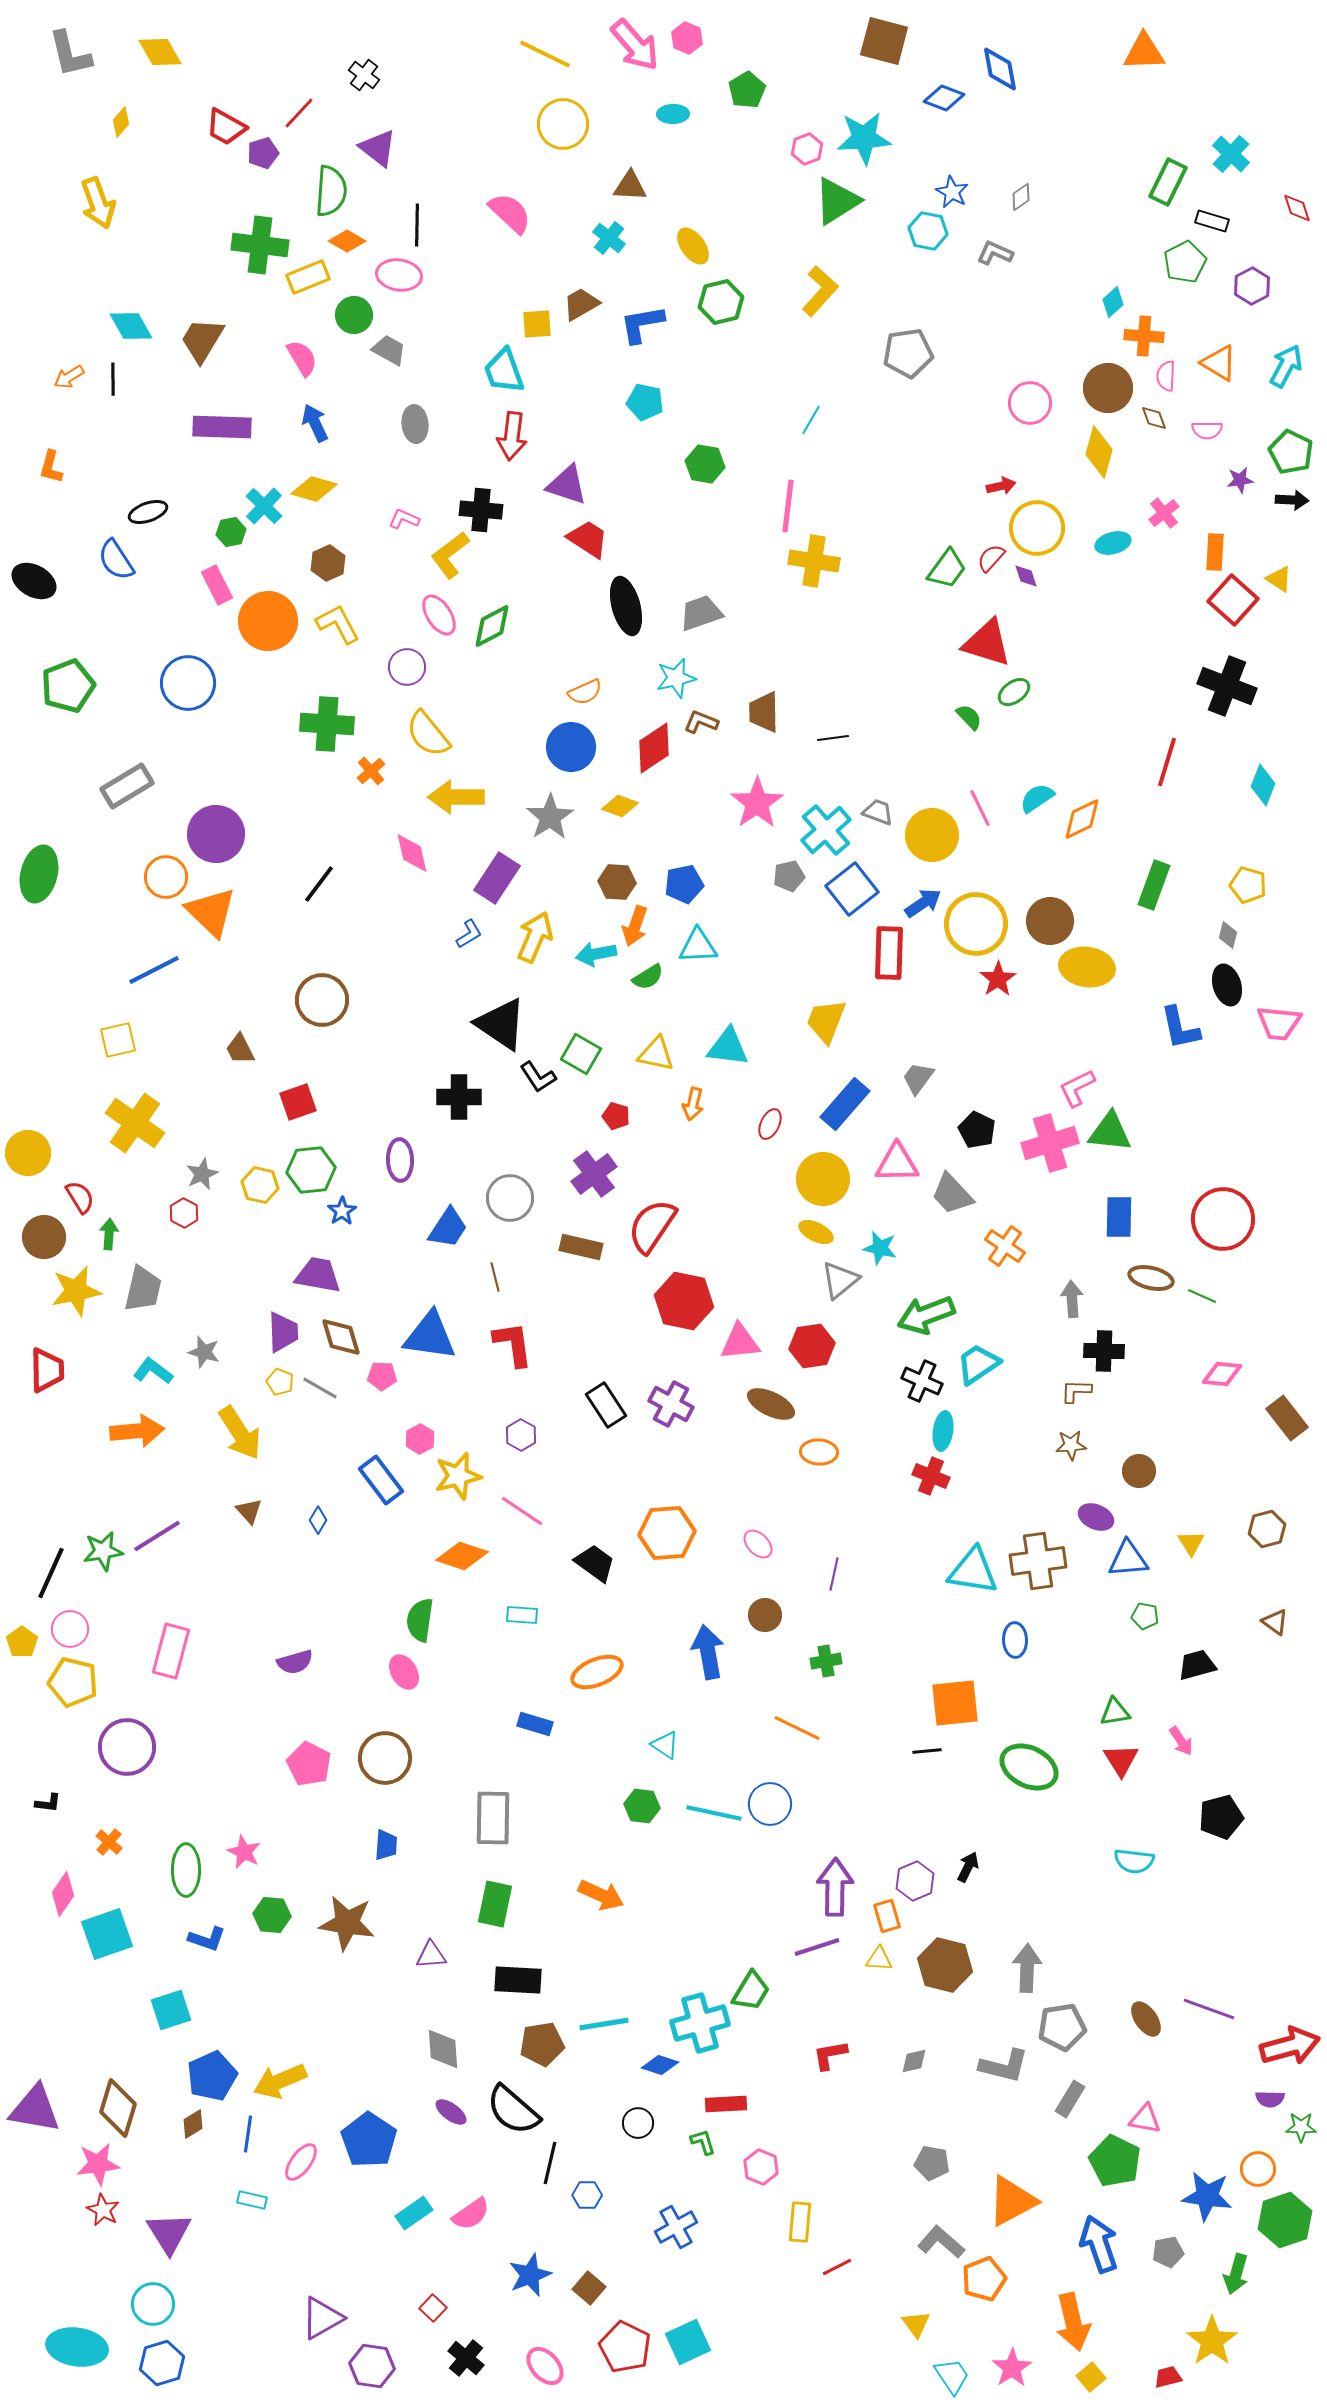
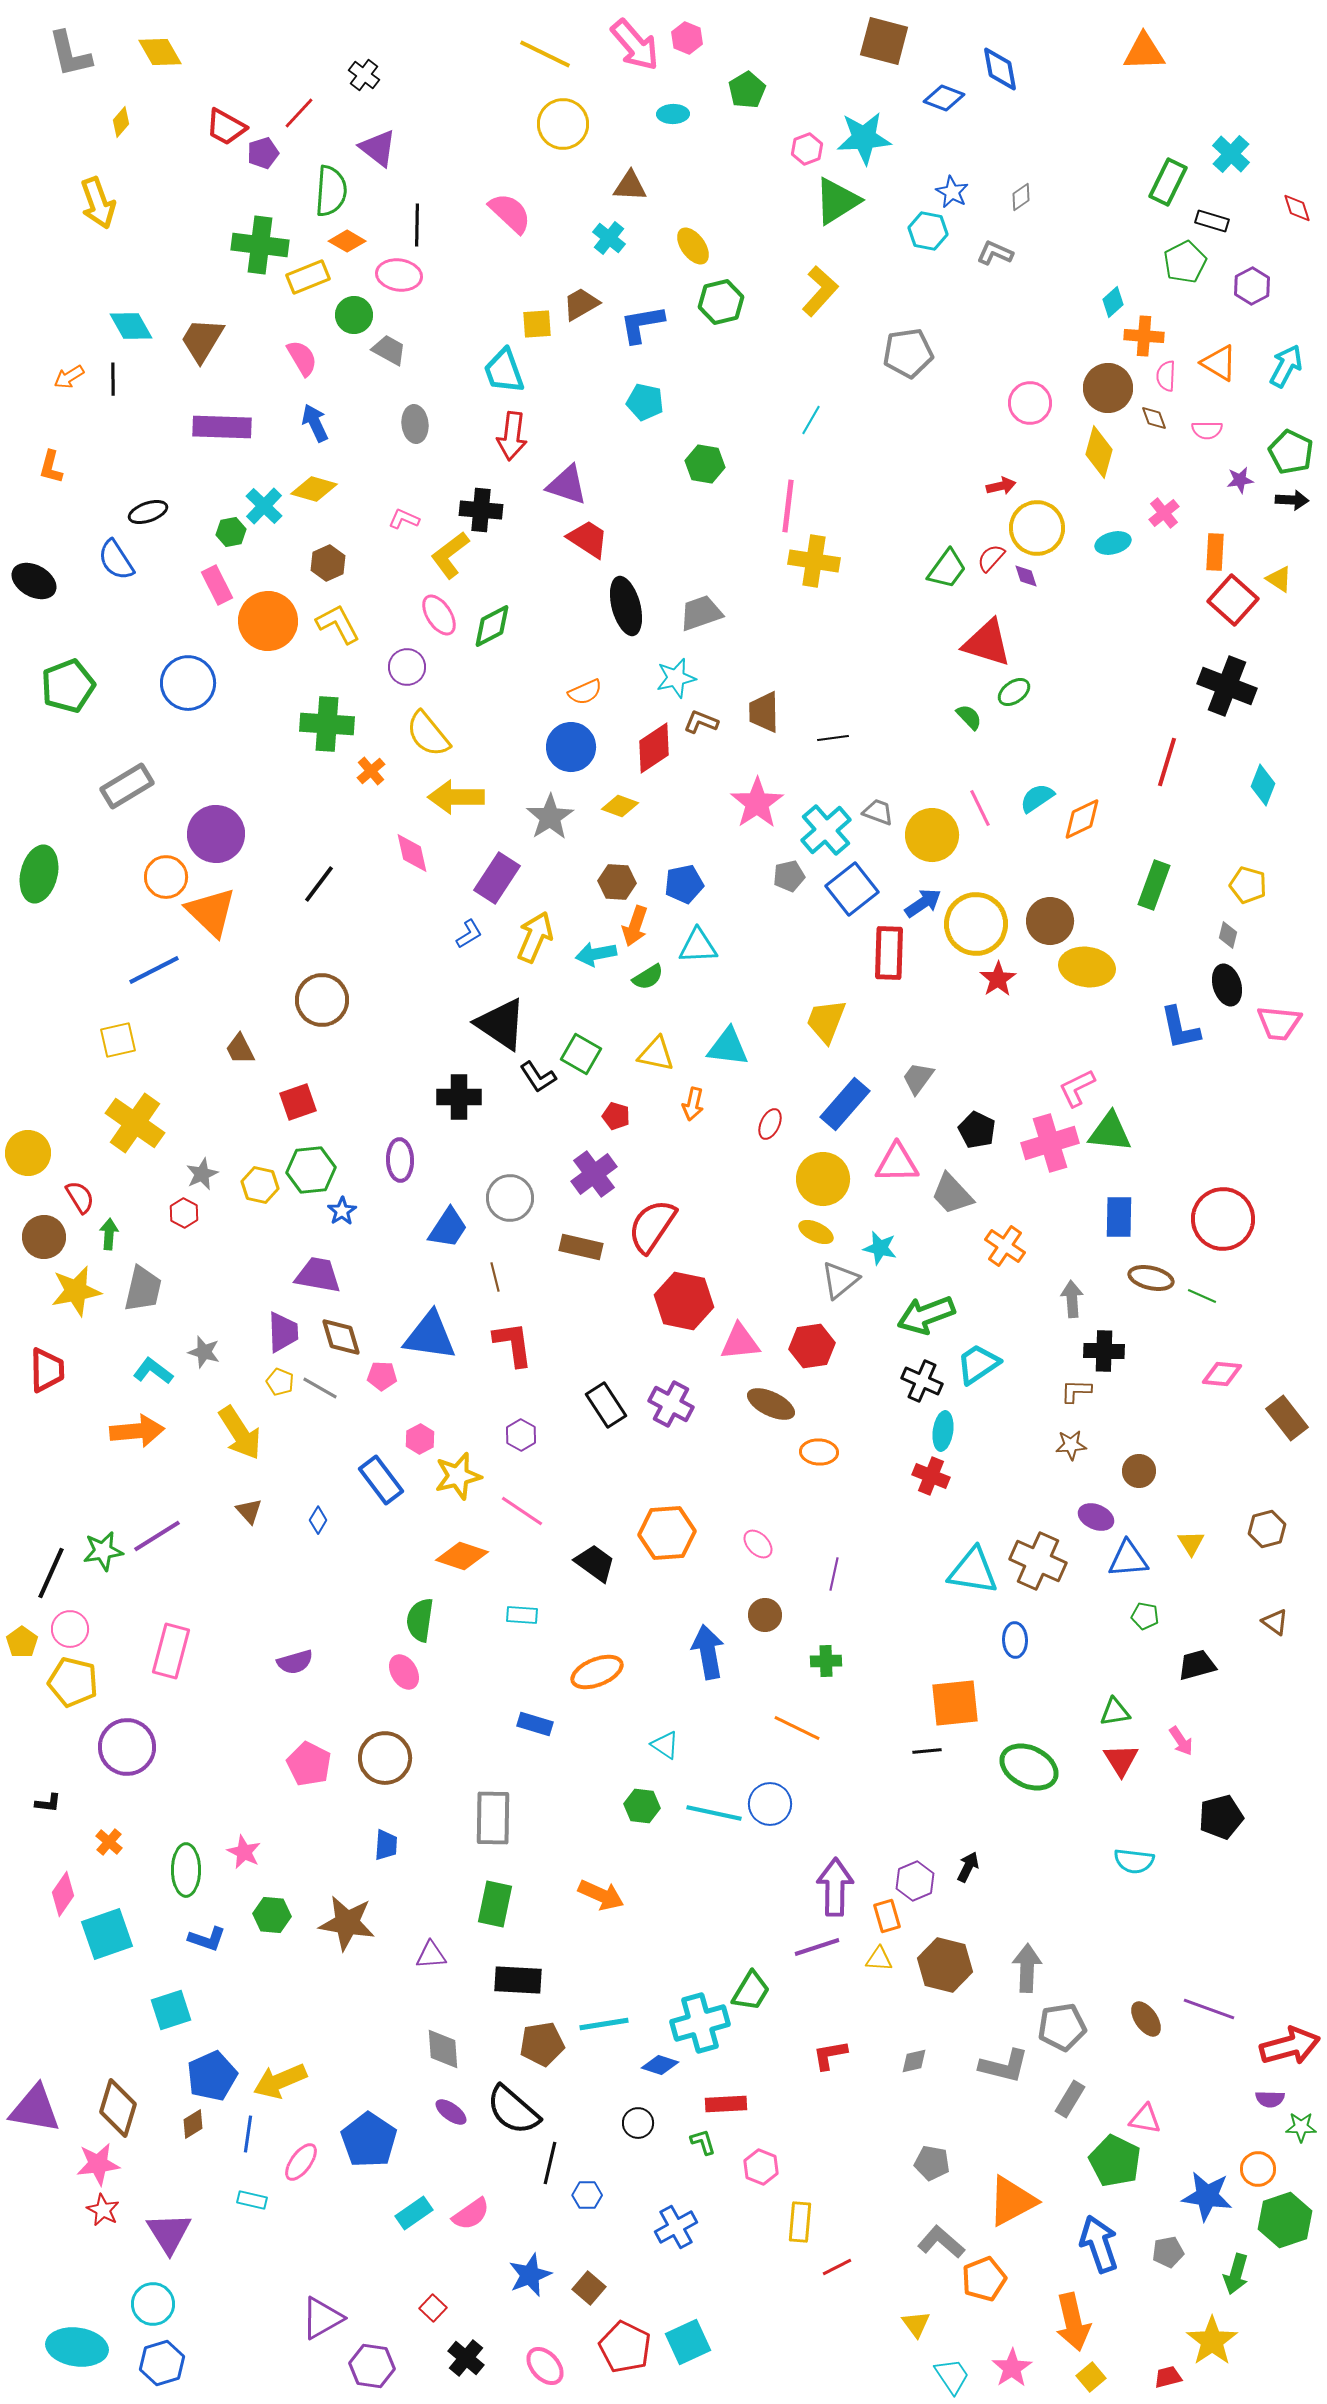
brown cross at (1038, 1561): rotated 32 degrees clockwise
green cross at (826, 1661): rotated 8 degrees clockwise
